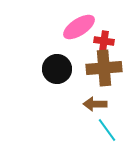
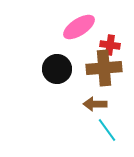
red cross: moved 6 px right, 4 px down
